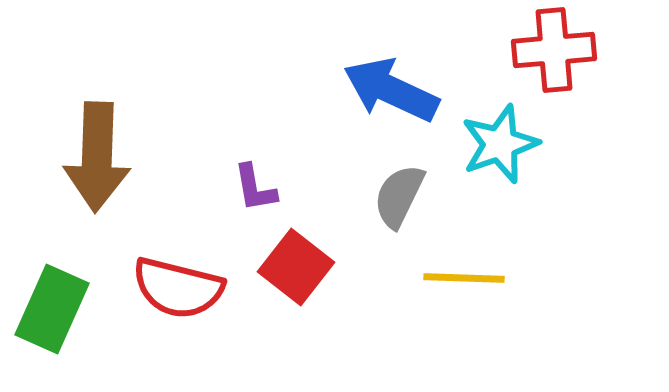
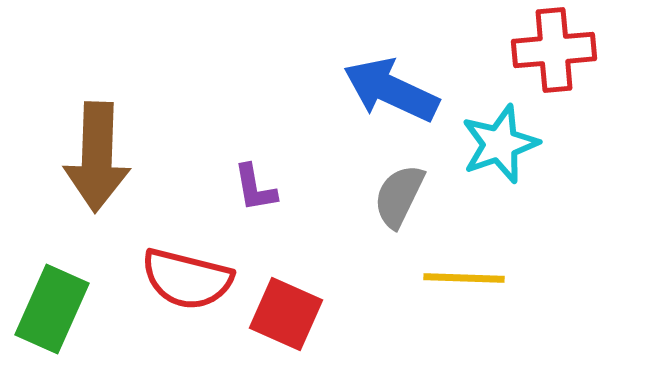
red square: moved 10 px left, 47 px down; rotated 14 degrees counterclockwise
red semicircle: moved 9 px right, 9 px up
